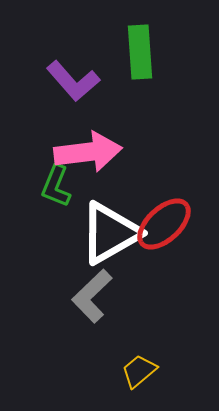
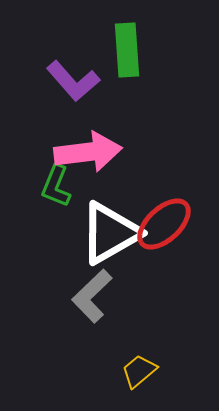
green rectangle: moved 13 px left, 2 px up
